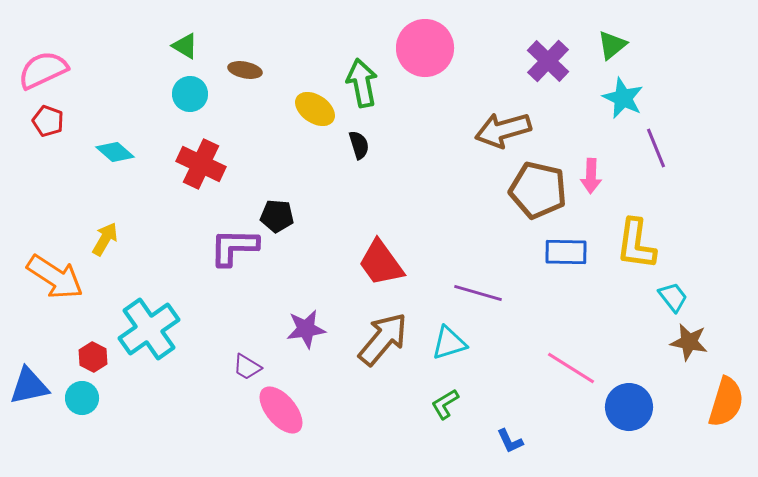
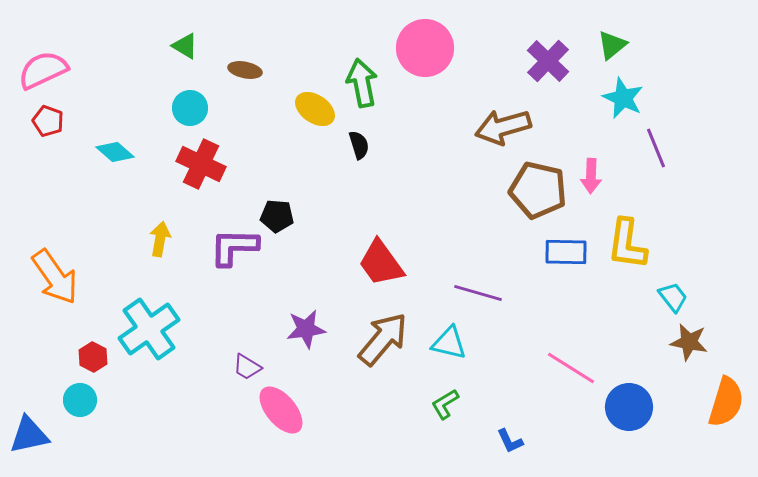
cyan circle at (190, 94): moved 14 px down
brown arrow at (503, 130): moved 3 px up
yellow arrow at (105, 239): moved 55 px right; rotated 20 degrees counterclockwise
yellow L-shape at (636, 244): moved 9 px left
orange arrow at (55, 277): rotated 22 degrees clockwise
cyan triangle at (449, 343): rotated 30 degrees clockwise
blue triangle at (29, 386): moved 49 px down
cyan circle at (82, 398): moved 2 px left, 2 px down
